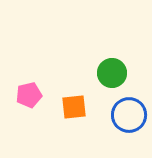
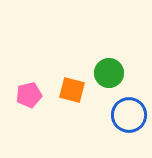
green circle: moved 3 px left
orange square: moved 2 px left, 17 px up; rotated 20 degrees clockwise
